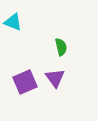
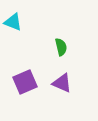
purple triangle: moved 7 px right, 5 px down; rotated 30 degrees counterclockwise
